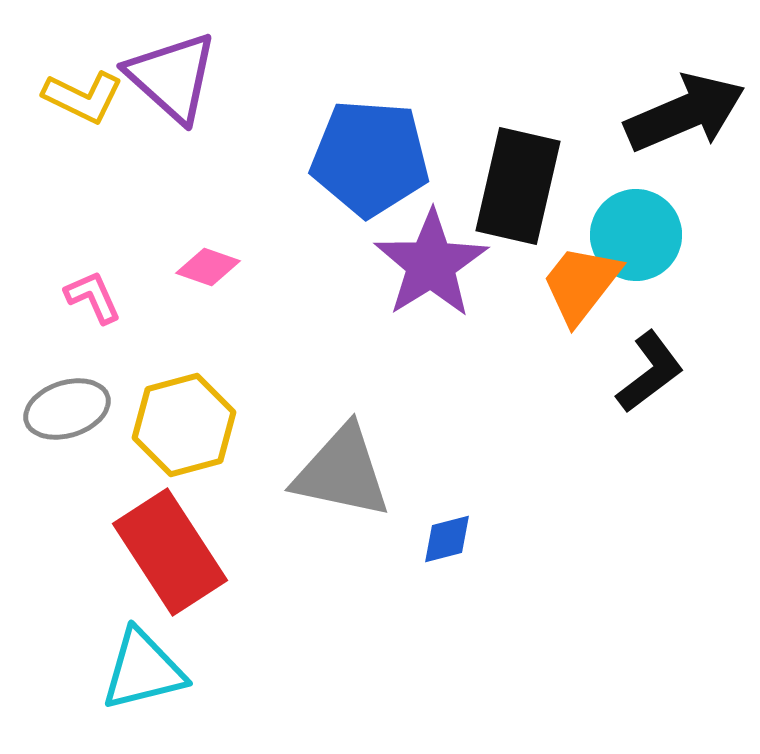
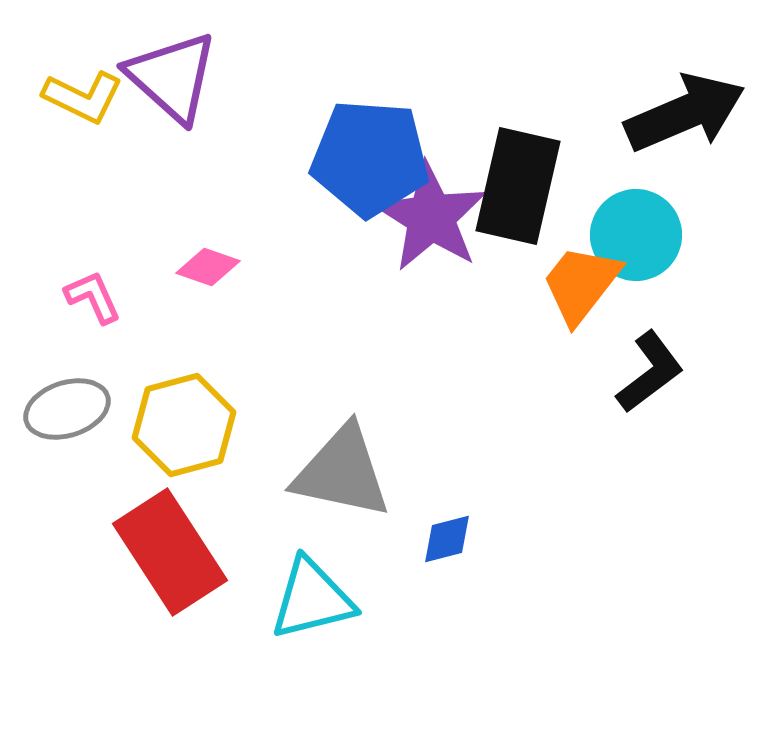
purple star: moved 47 px up; rotated 8 degrees counterclockwise
cyan triangle: moved 169 px right, 71 px up
